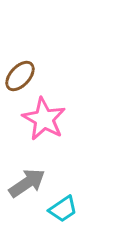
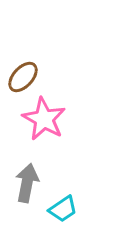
brown ellipse: moved 3 px right, 1 px down
gray arrow: rotated 45 degrees counterclockwise
